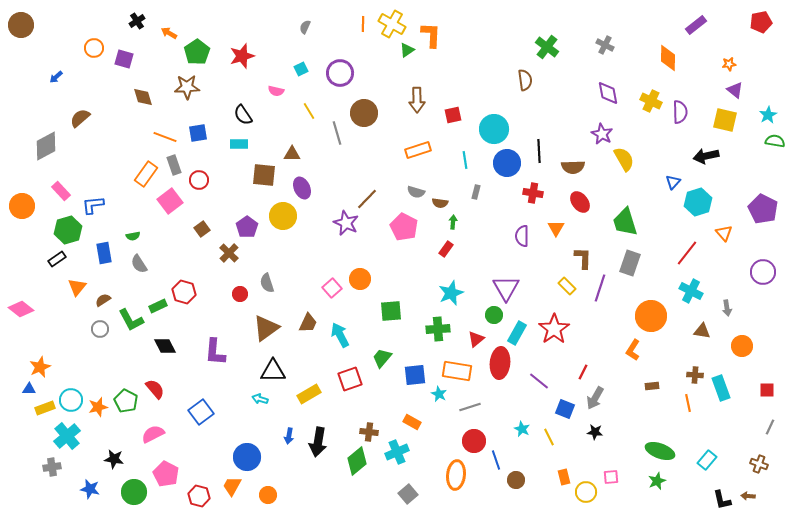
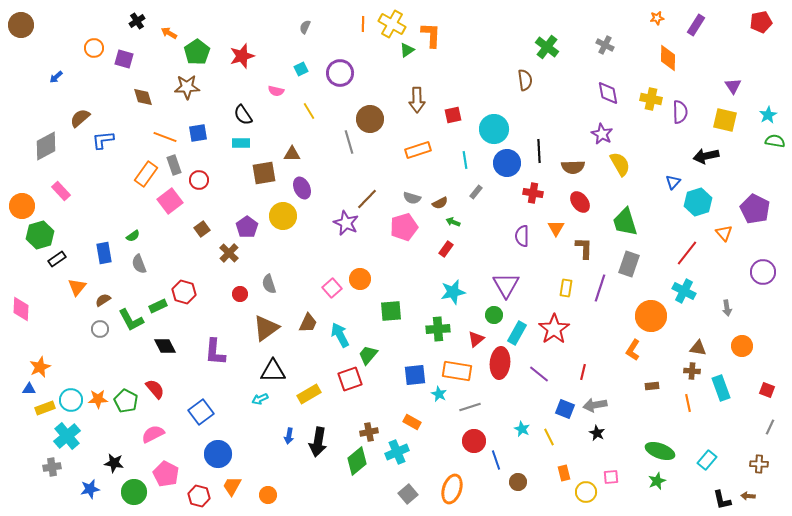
purple rectangle at (696, 25): rotated 20 degrees counterclockwise
orange star at (729, 64): moved 72 px left, 46 px up
purple triangle at (735, 90): moved 2 px left, 4 px up; rotated 18 degrees clockwise
yellow cross at (651, 101): moved 2 px up; rotated 15 degrees counterclockwise
brown circle at (364, 113): moved 6 px right, 6 px down
gray line at (337, 133): moved 12 px right, 9 px down
cyan rectangle at (239, 144): moved 2 px right, 1 px up
yellow semicircle at (624, 159): moved 4 px left, 5 px down
brown square at (264, 175): moved 2 px up; rotated 15 degrees counterclockwise
gray semicircle at (416, 192): moved 4 px left, 6 px down
gray rectangle at (476, 192): rotated 24 degrees clockwise
brown semicircle at (440, 203): rotated 35 degrees counterclockwise
blue L-shape at (93, 205): moved 10 px right, 65 px up
purple pentagon at (763, 209): moved 8 px left
green arrow at (453, 222): rotated 72 degrees counterclockwise
pink pentagon at (404, 227): rotated 28 degrees clockwise
green hexagon at (68, 230): moved 28 px left, 5 px down
green semicircle at (133, 236): rotated 24 degrees counterclockwise
brown L-shape at (583, 258): moved 1 px right, 10 px up
gray rectangle at (630, 263): moved 1 px left, 1 px down
gray semicircle at (139, 264): rotated 12 degrees clockwise
gray semicircle at (267, 283): moved 2 px right, 1 px down
yellow rectangle at (567, 286): moved 1 px left, 2 px down; rotated 54 degrees clockwise
purple triangle at (506, 288): moved 3 px up
cyan cross at (691, 291): moved 7 px left
cyan star at (451, 293): moved 2 px right, 1 px up; rotated 10 degrees clockwise
pink diamond at (21, 309): rotated 55 degrees clockwise
brown triangle at (702, 331): moved 4 px left, 17 px down
green trapezoid at (382, 358): moved 14 px left, 3 px up
red line at (583, 372): rotated 14 degrees counterclockwise
brown cross at (695, 375): moved 3 px left, 4 px up
purple line at (539, 381): moved 7 px up
red square at (767, 390): rotated 21 degrees clockwise
gray arrow at (595, 398): moved 7 px down; rotated 50 degrees clockwise
cyan arrow at (260, 399): rotated 42 degrees counterclockwise
orange star at (98, 407): moved 8 px up; rotated 12 degrees clockwise
brown cross at (369, 432): rotated 18 degrees counterclockwise
black star at (595, 432): moved 2 px right, 1 px down; rotated 21 degrees clockwise
blue circle at (247, 457): moved 29 px left, 3 px up
black star at (114, 459): moved 4 px down
brown cross at (759, 464): rotated 18 degrees counterclockwise
orange ellipse at (456, 475): moved 4 px left, 14 px down; rotated 12 degrees clockwise
orange rectangle at (564, 477): moved 4 px up
brown circle at (516, 480): moved 2 px right, 2 px down
blue star at (90, 489): rotated 24 degrees counterclockwise
